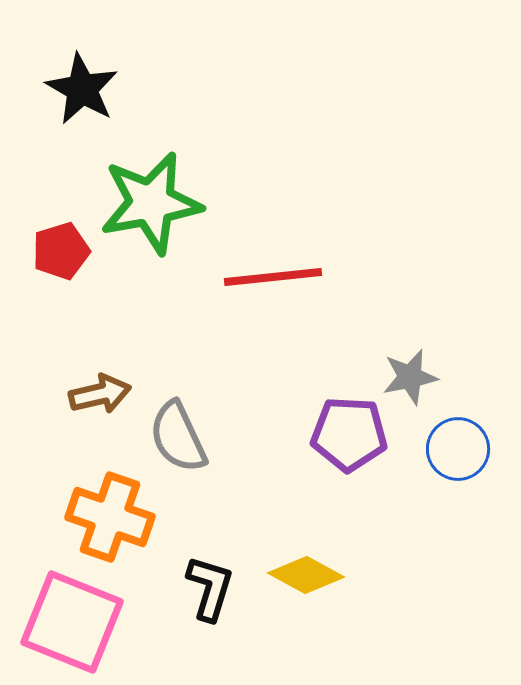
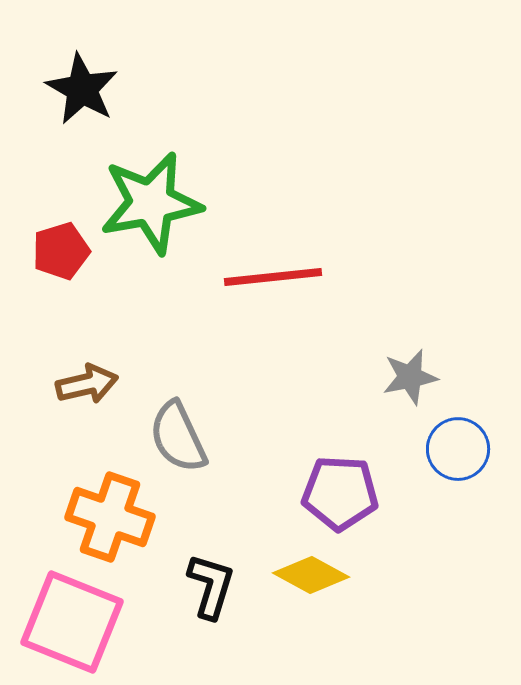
brown arrow: moved 13 px left, 10 px up
purple pentagon: moved 9 px left, 59 px down
yellow diamond: moved 5 px right
black L-shape: moved 1 px right, 2 px up
